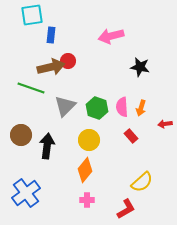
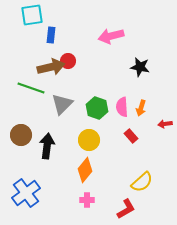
gray triangle: moved 3 px left, 2 px up
